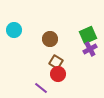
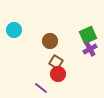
brown circle: moved 2 px down
